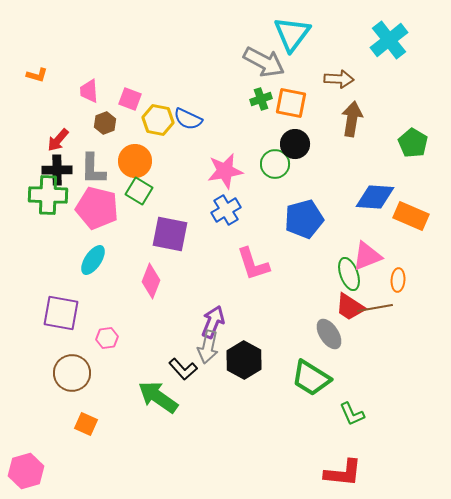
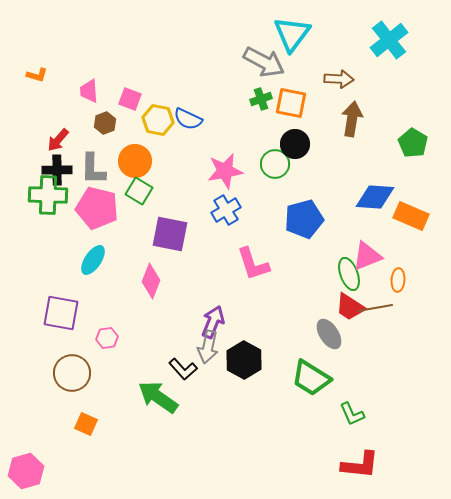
red L-shape at (343, 473): moved 17 px right, 8 px up
